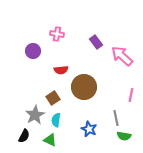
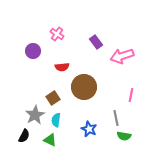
pink cross: rotated 24 degrees clockwise
pink arrow: rotated 60 degrees counterclockwise
red semicircle: moved 1 px right, 3 px up
